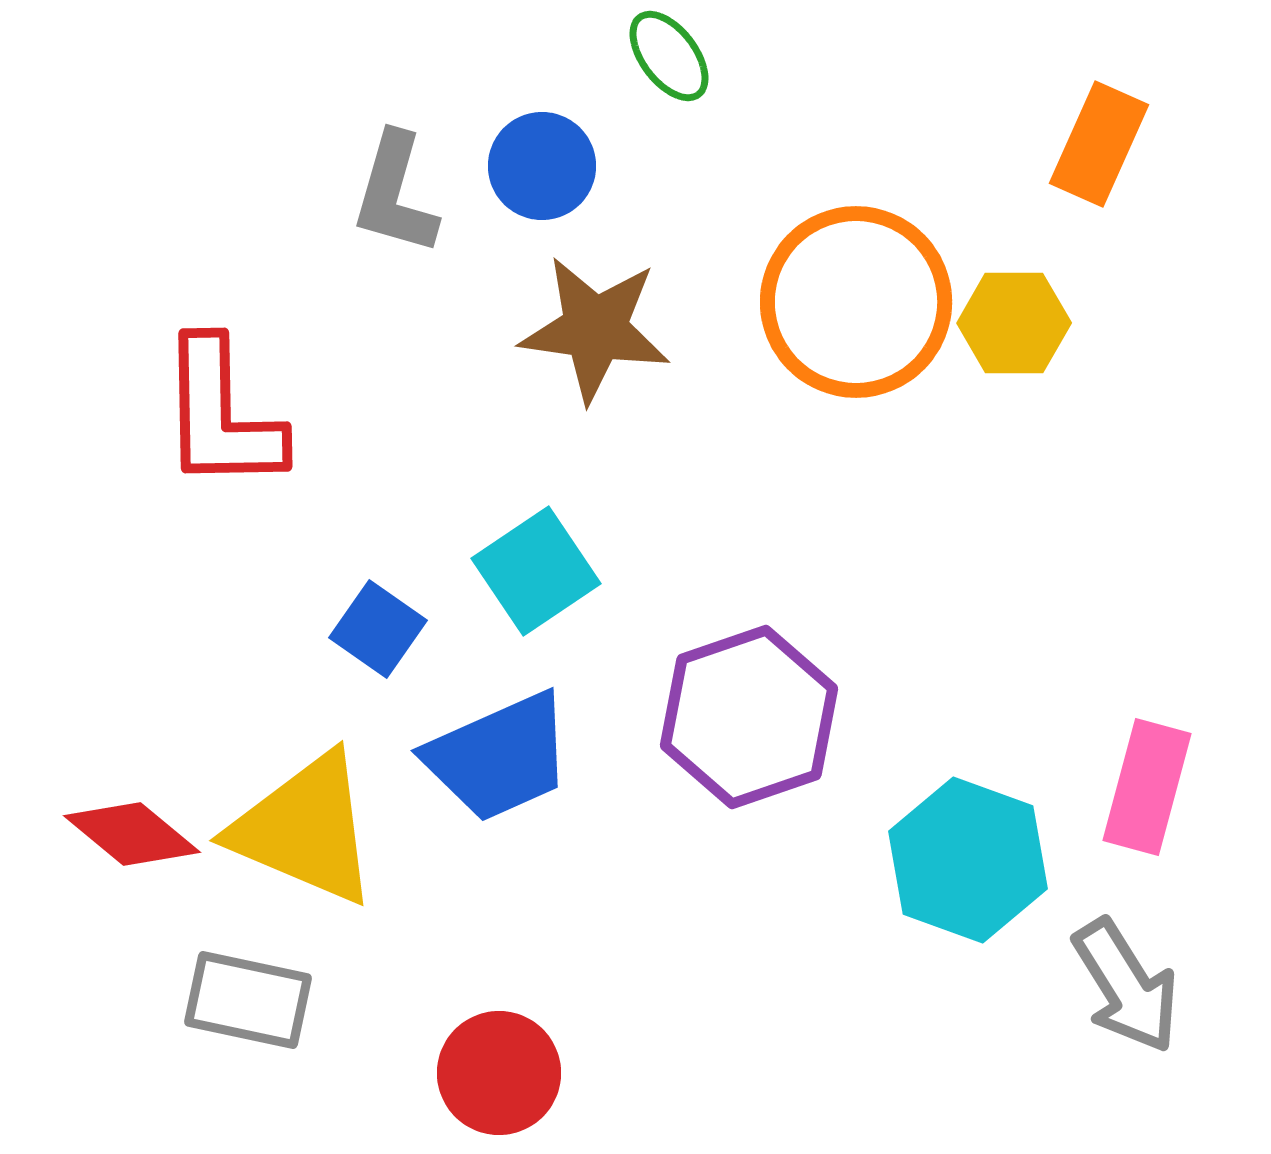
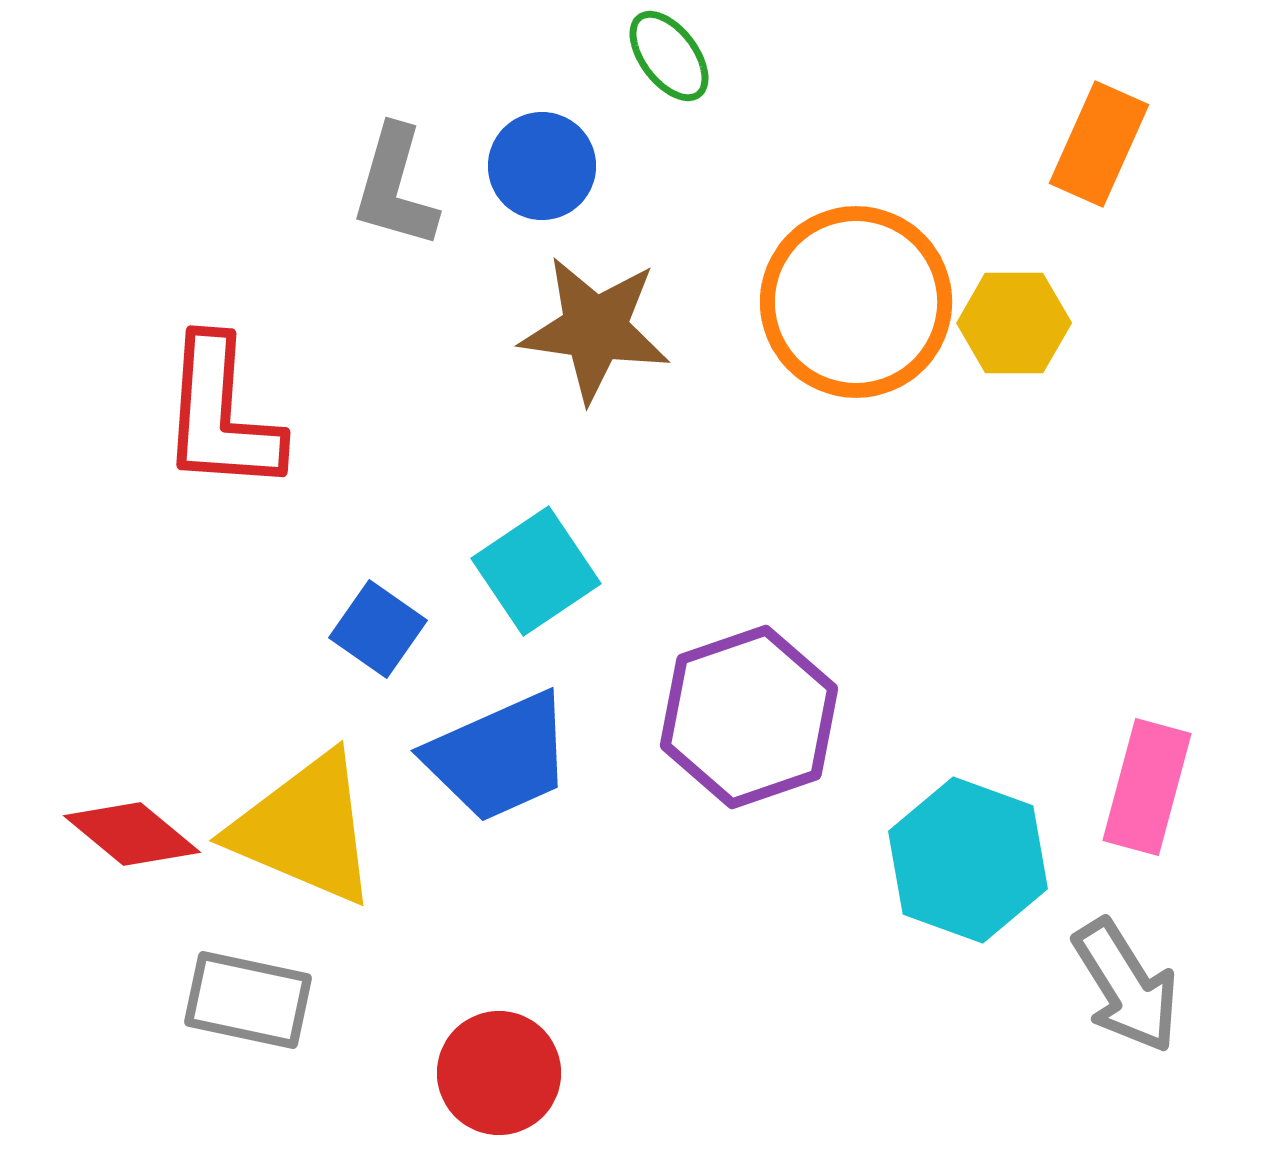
gray L-shape: moved 7 px up
red L-shape: rotated 5 degrees clockwise
